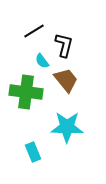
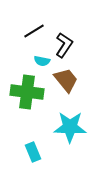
black L-shape: rotated 20 degrees clockwise
cyan semicircle: rotated 42 degrees counterclockwise
green cross: moved 1 px right
cyan star: moved 3 px right
